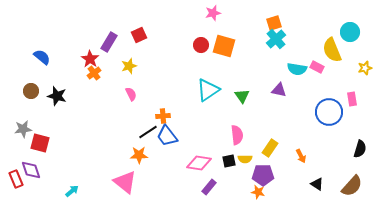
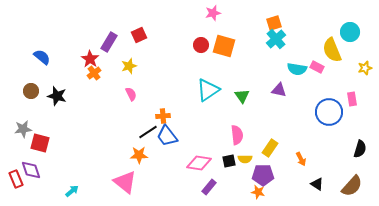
orange arrow at (301, 156): moved 3 px down
